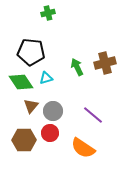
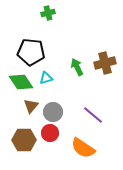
gray circle: moved 1 px down
